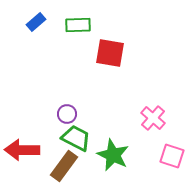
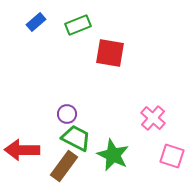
green rectangle: rotated 20 degrees counterclockwise
